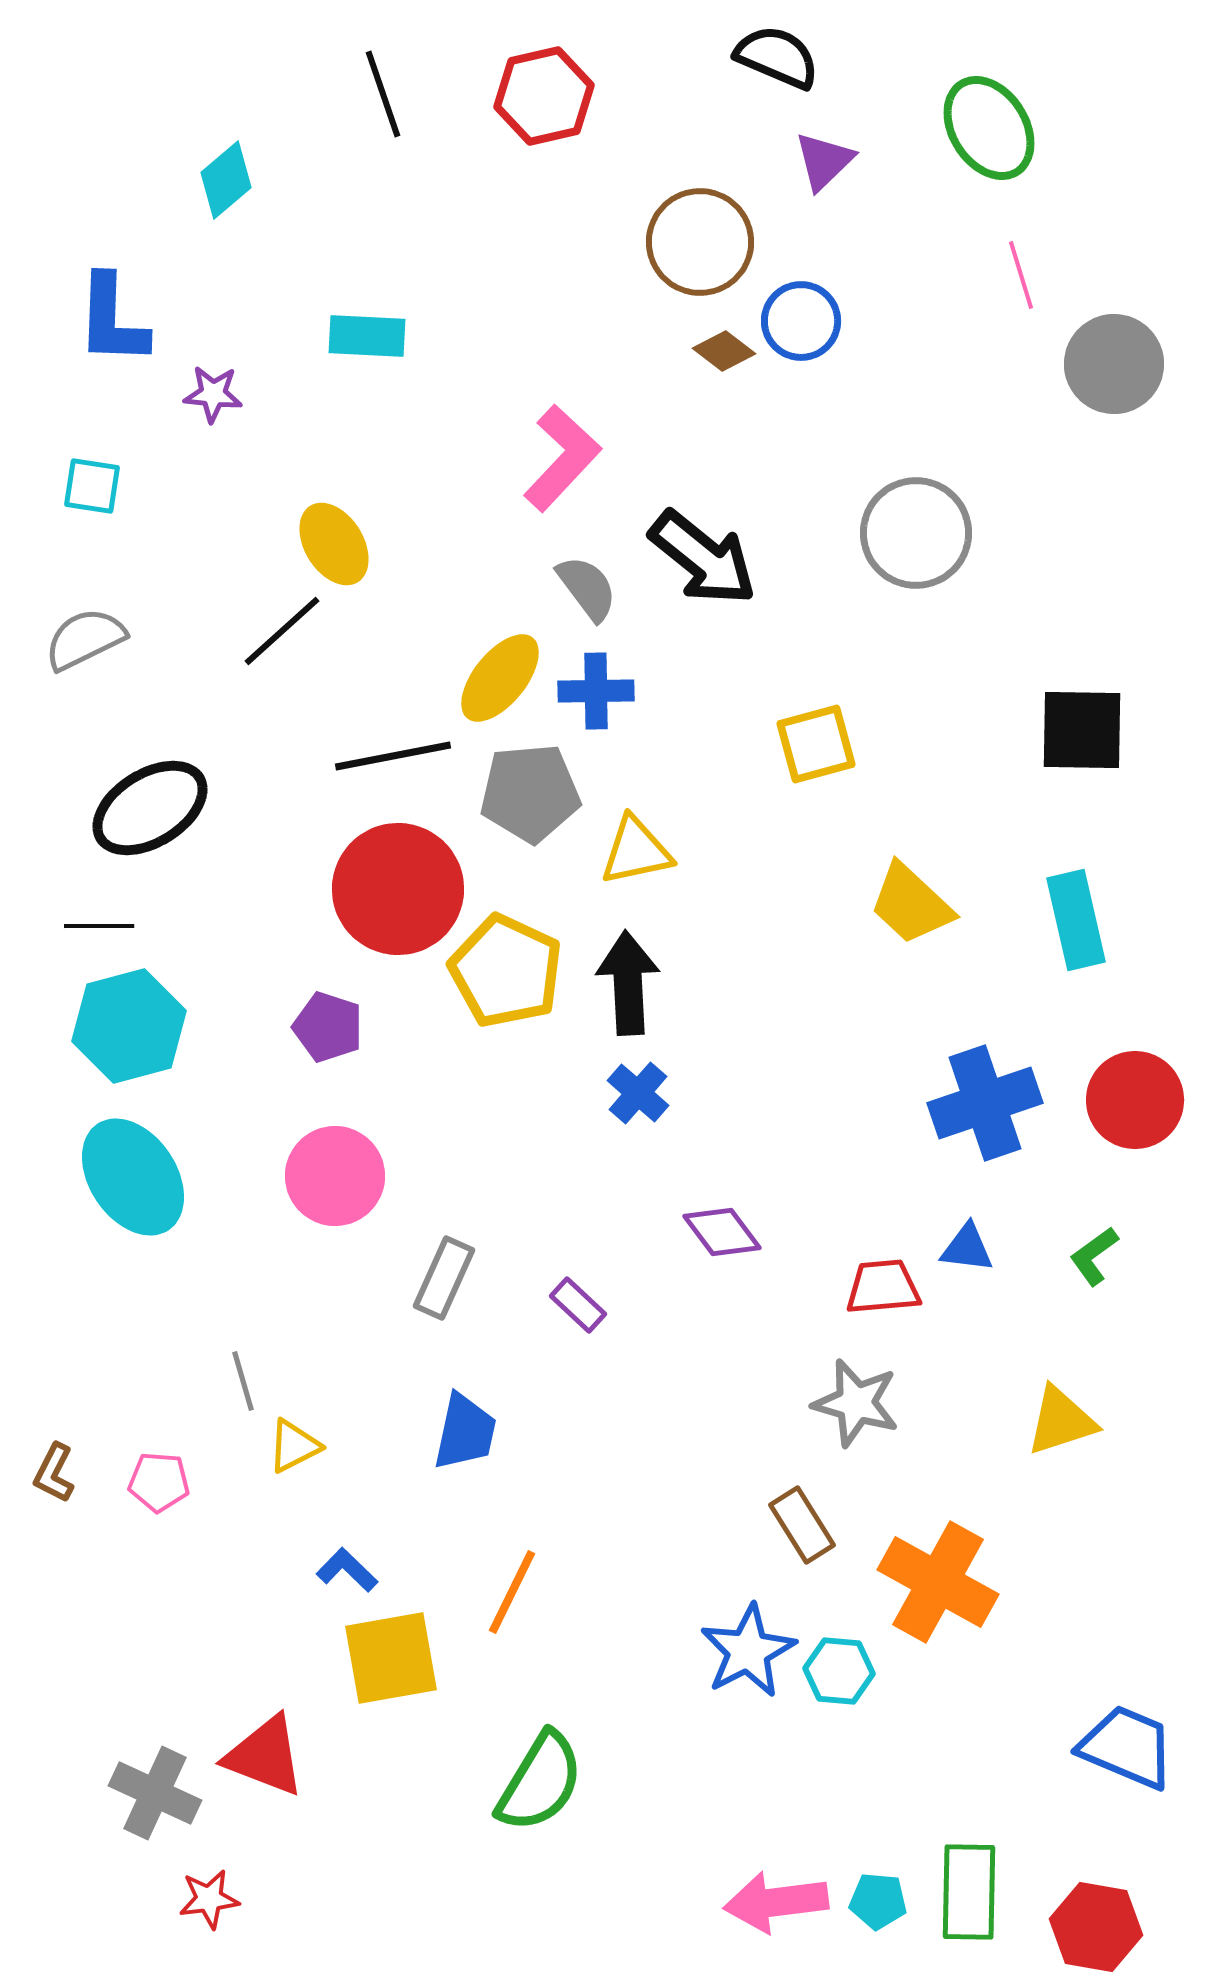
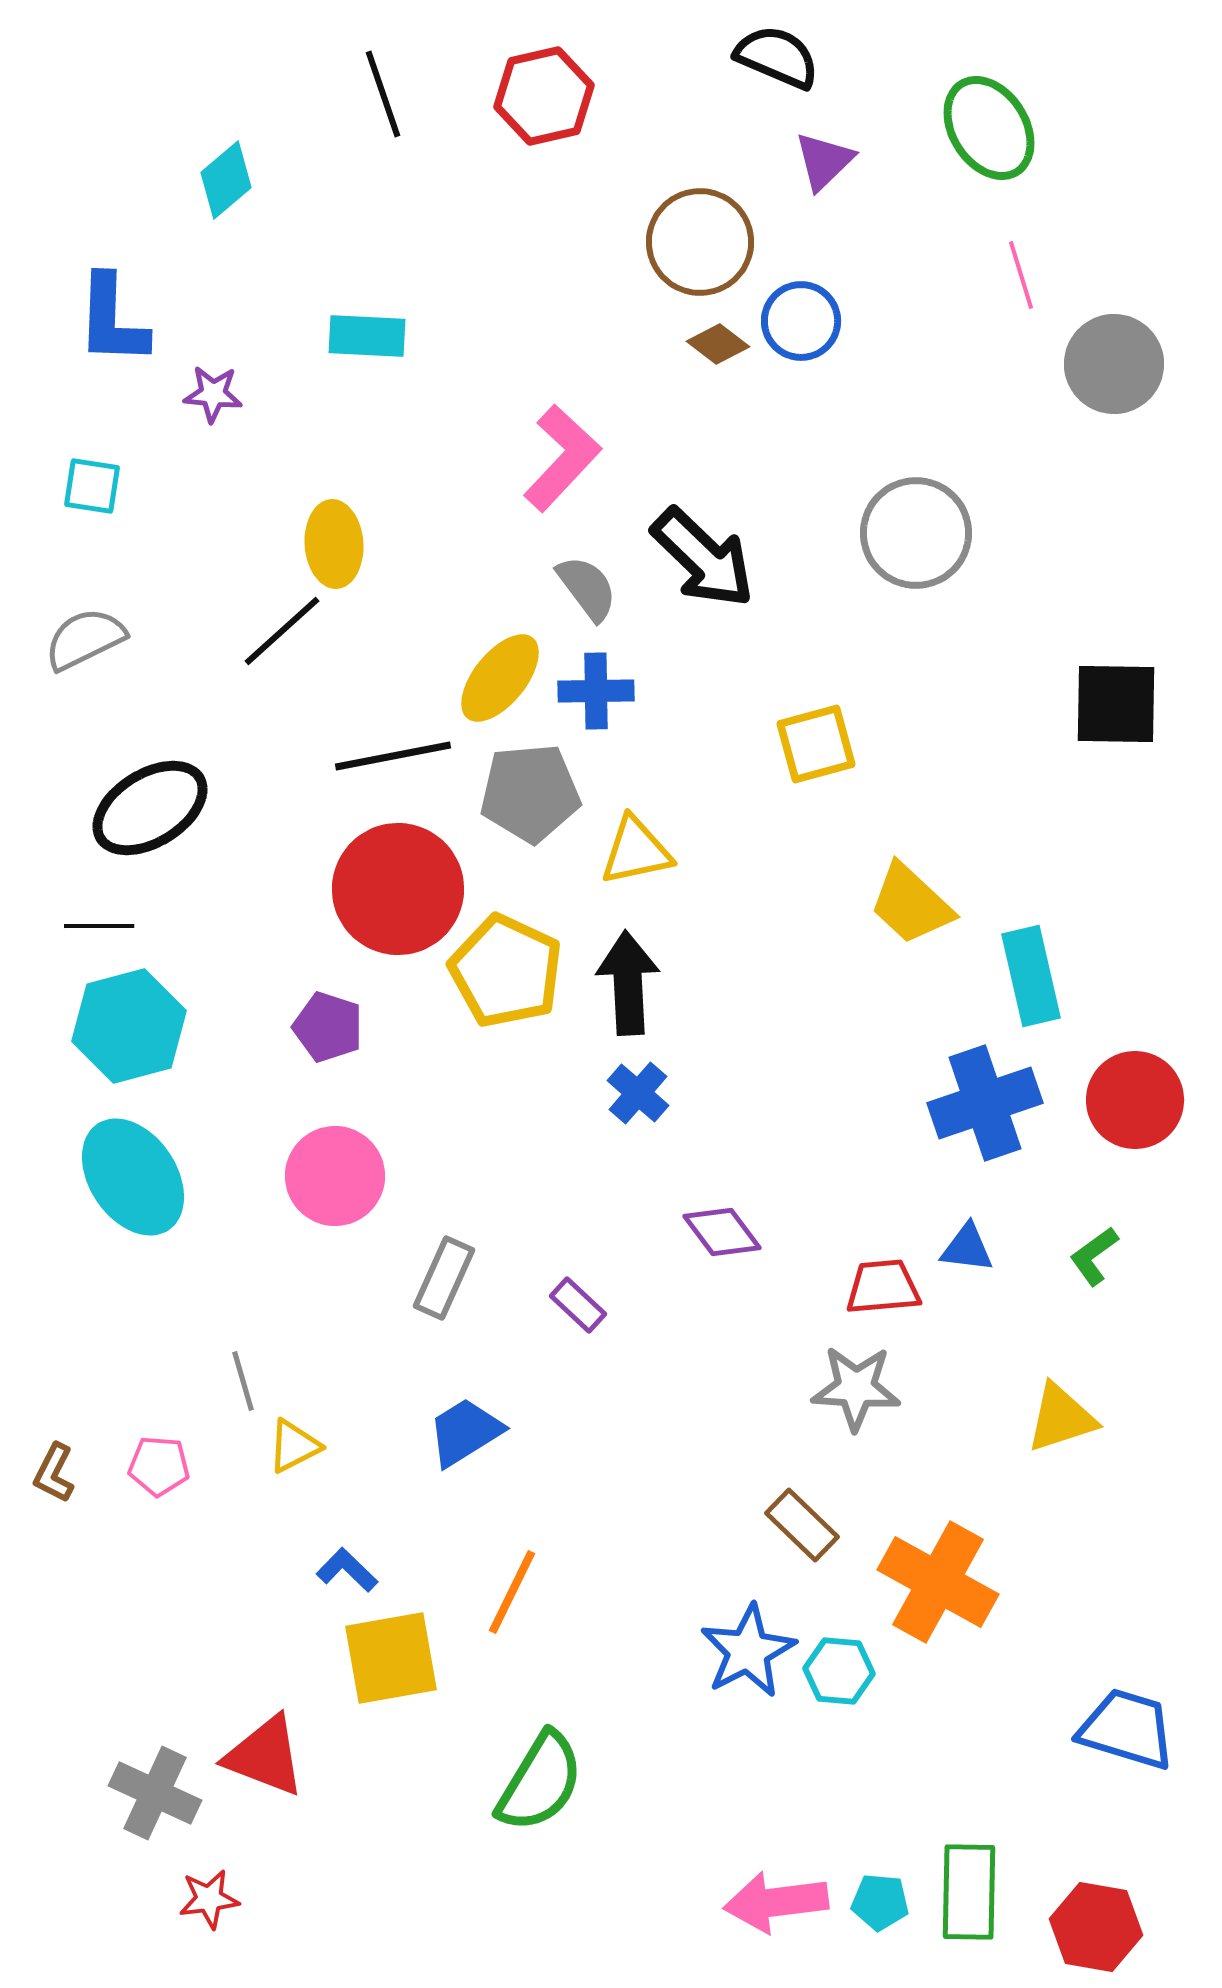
brown diamond at (724, 351): moved 6 px left, 7 px up
yellow ellipse at (334, 544): rotated 28 degrees clockwise
black arrow at (703, 558): rotated 5 degrees clockwise
black square at (1082, 730): moved 34 px right, 26 px up
cyan rectangle at (1076, 920): moved 45 px left, 56 px down
gray star at (856, 1403): moved 15 px up; rotated 12 degrees counterclockwise
yellow triangle at (1061, 1421): moved 3 px up
blue trapezoid at (465, 1432): rotated 134 degrees counterclockwise
pink pentagon at (159, 1482): moved 16 px up
brown rectangle at (802, 1525): rotated 14 degrees counterclockwise
blue trapezoid at (1127, 1747): moved 18 px up; rotated 6 degrees counterclockwise
cyan pentagon at (878, 1901): moved 2 px right, 1 px down
